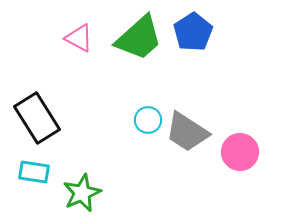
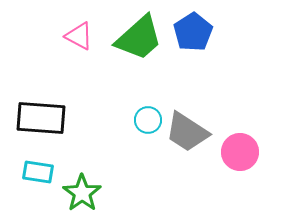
pink triangle: moved 2 px up
black rectangle: moved 4 px right; rotated 54 degrees counterclockwise
cyan rectangle: moved 4 px right
green star: rotated 12 degrees counterclockwise
